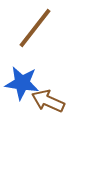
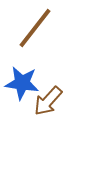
brown arrow: rotated 72 degrees counterclockwise
